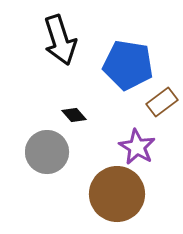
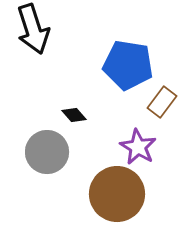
black arrow: moved 27 px left, 11 px up
brown rectangle: rotated 16 degrees counterclockwise
purple star: moved 1 px right
